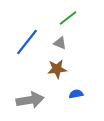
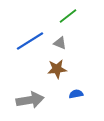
green line: moved 2 px up
blue line: moved 3 px right, 1 px up; rotated 20 degrees clockwise
